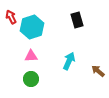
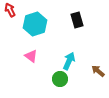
red arrow: moved 1 px left, 7 px up
cyan hexagon: moved 3 px right, 3 px up
pink triangle: rotated 40 degrees clockwise
green circle: moved 29 px right
